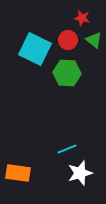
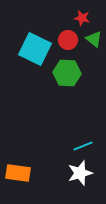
green triangle: moved 1 px up
cyan line: moved 16 px right, 3 px up
